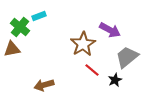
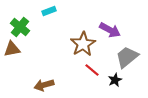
cyan rectangle: moved 10 px right, 5 px up
